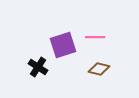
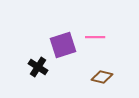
brown diamond: moved 3 px right, 8 px down
